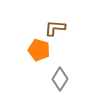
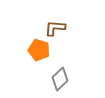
gray diamond: rotated 15 degrees clockwise
